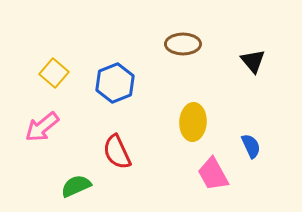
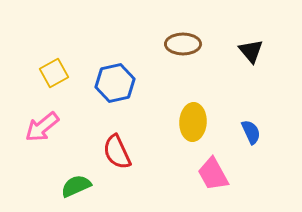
black triangle: moved 2 px left, 10 px up
yellow square: rotated 20 degrees clockwise
blue hexagon: rotated 9 degrees clockwise
blue semicircle: moved 14 px up
